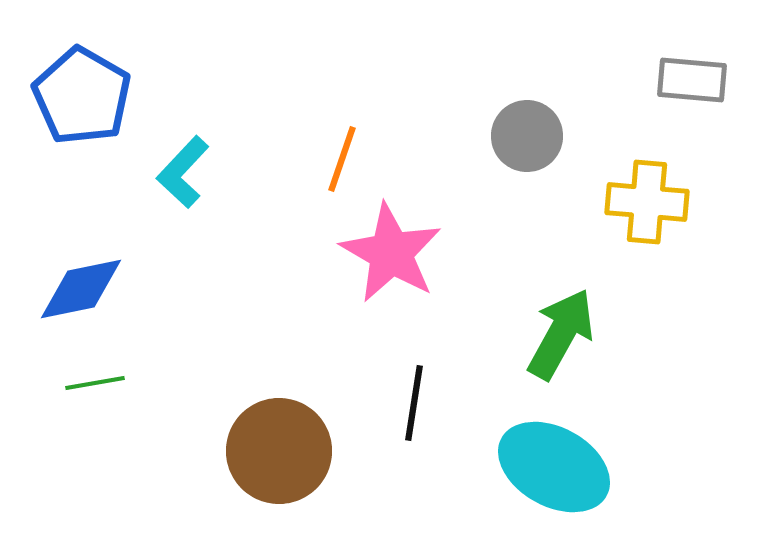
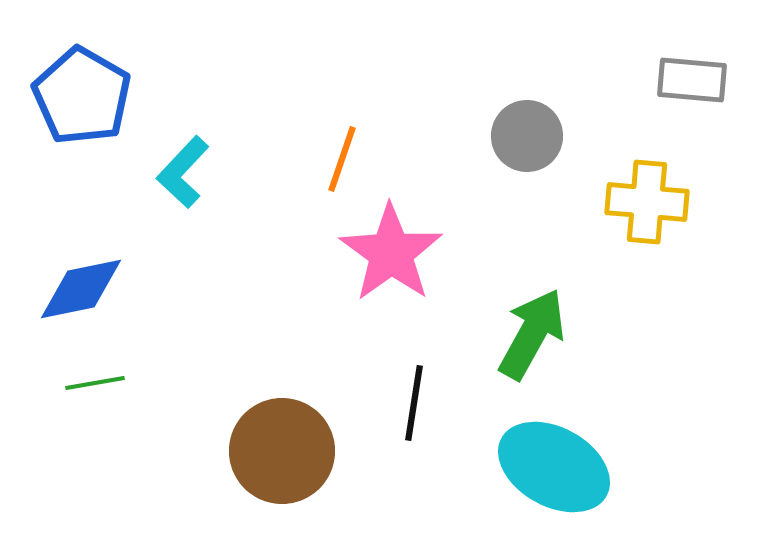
pink star: rotated 6 degrees clockwise
green arrow: moved 29 px left
brown circle: moved 3 px right
